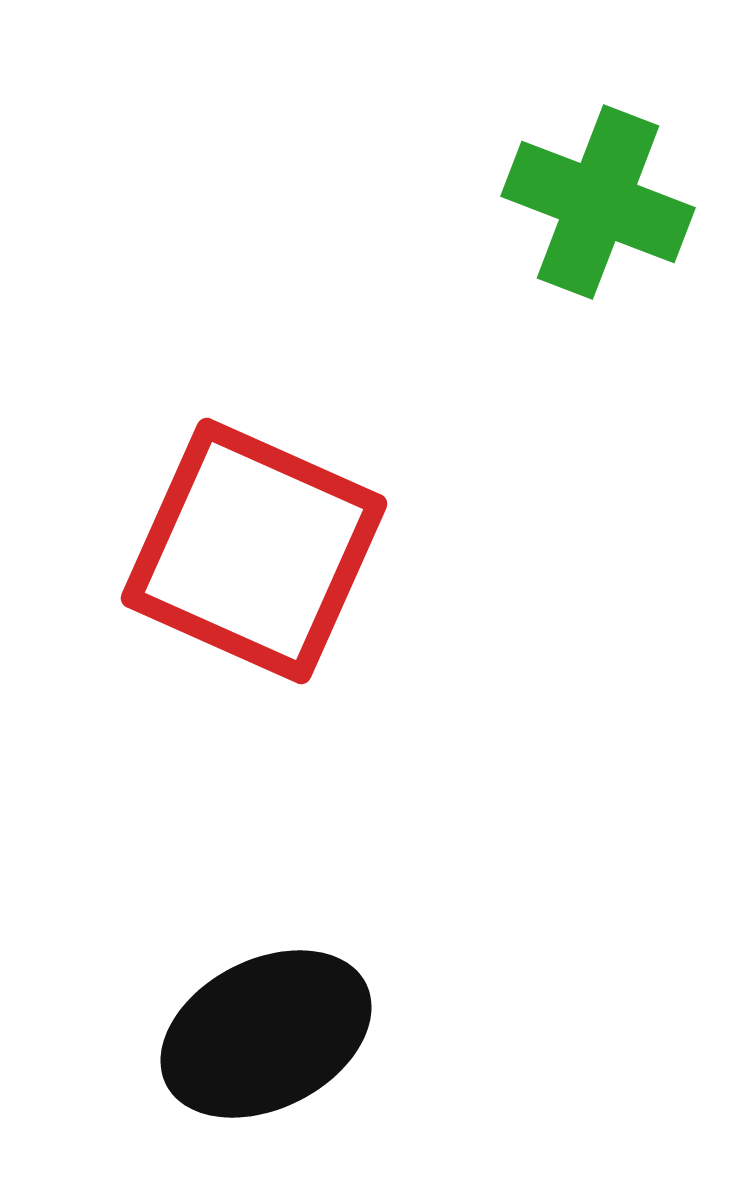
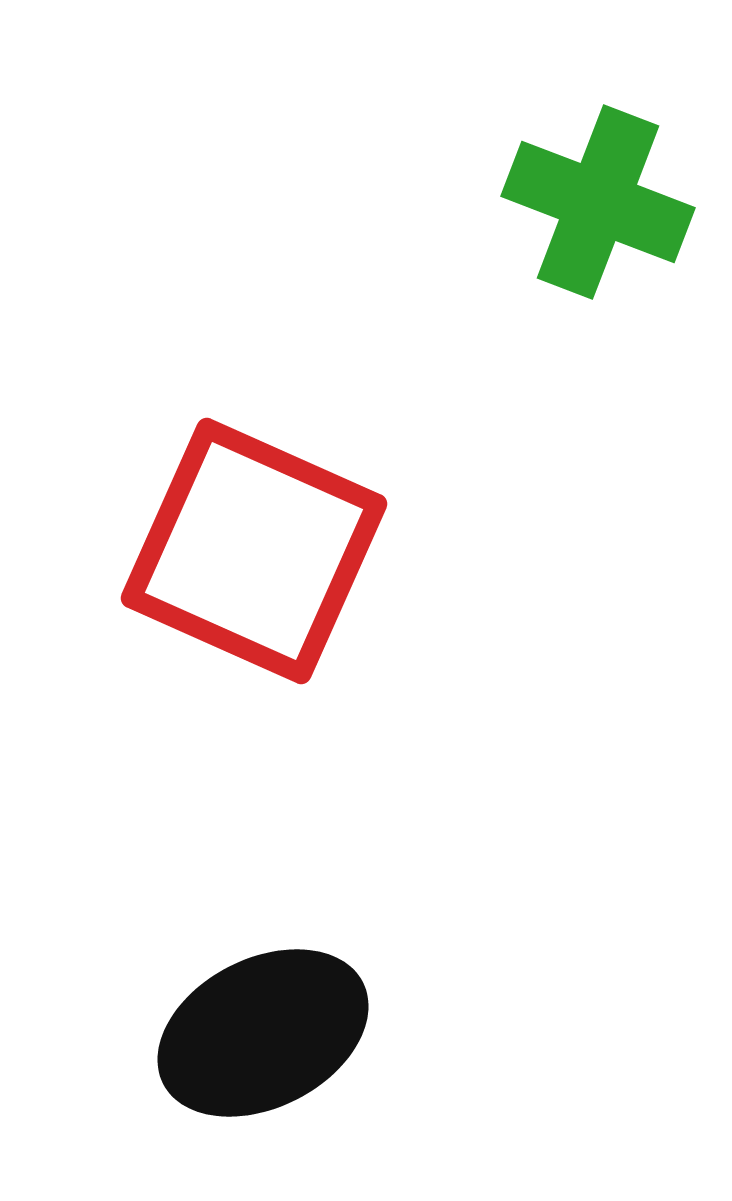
black ellipse: moved 3 px left, 1 px up
